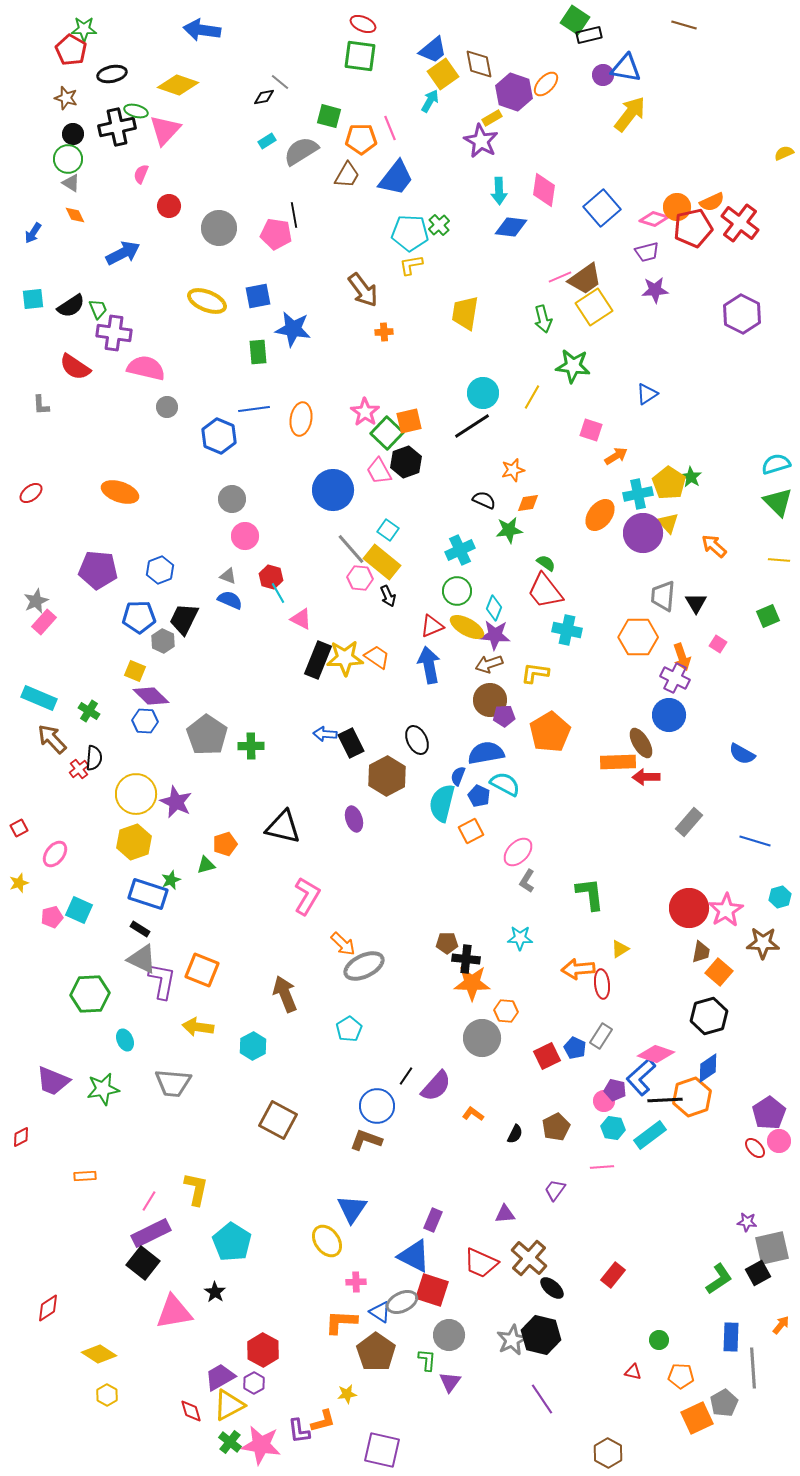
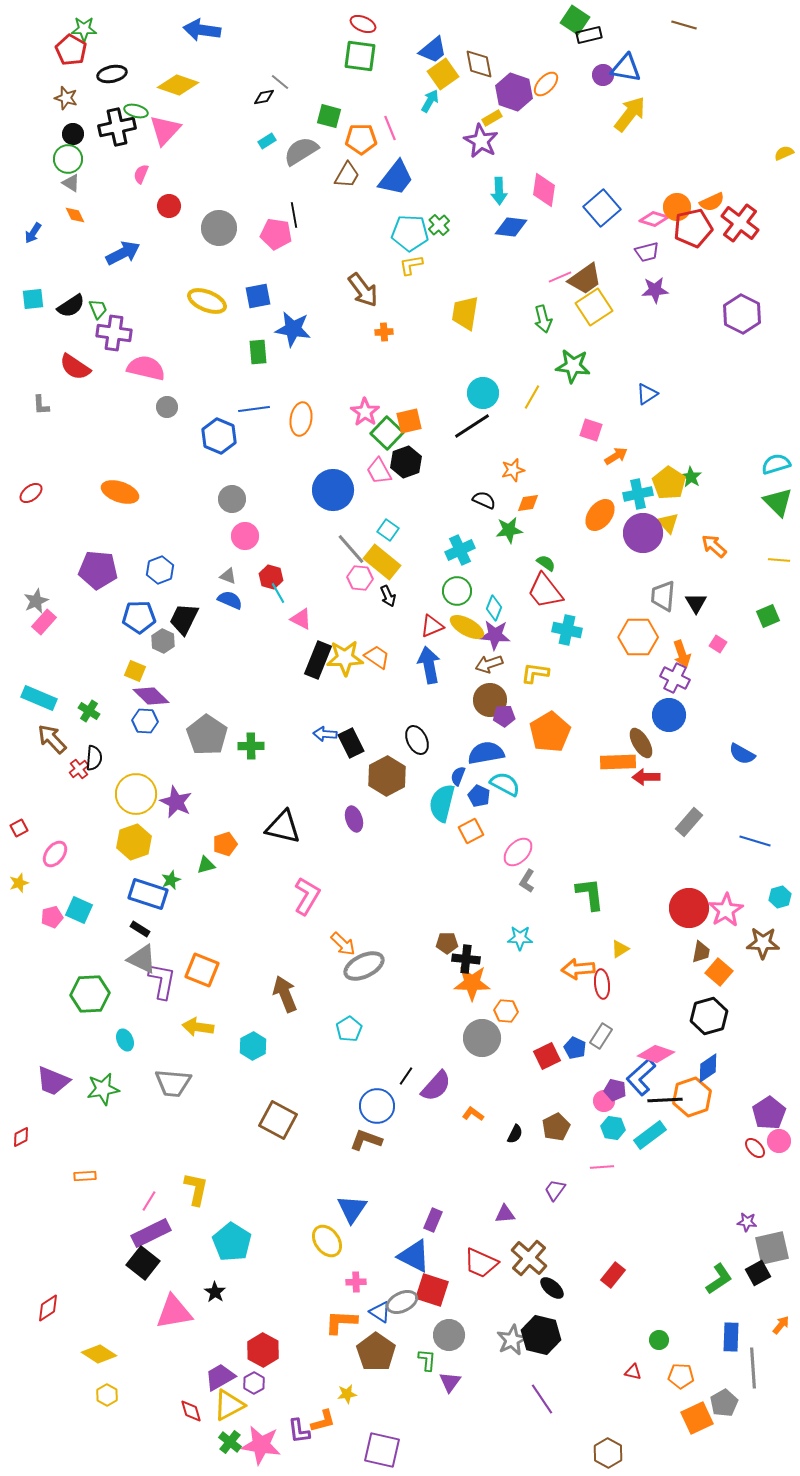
orange arrow at (682, 657): moved 3 px up
